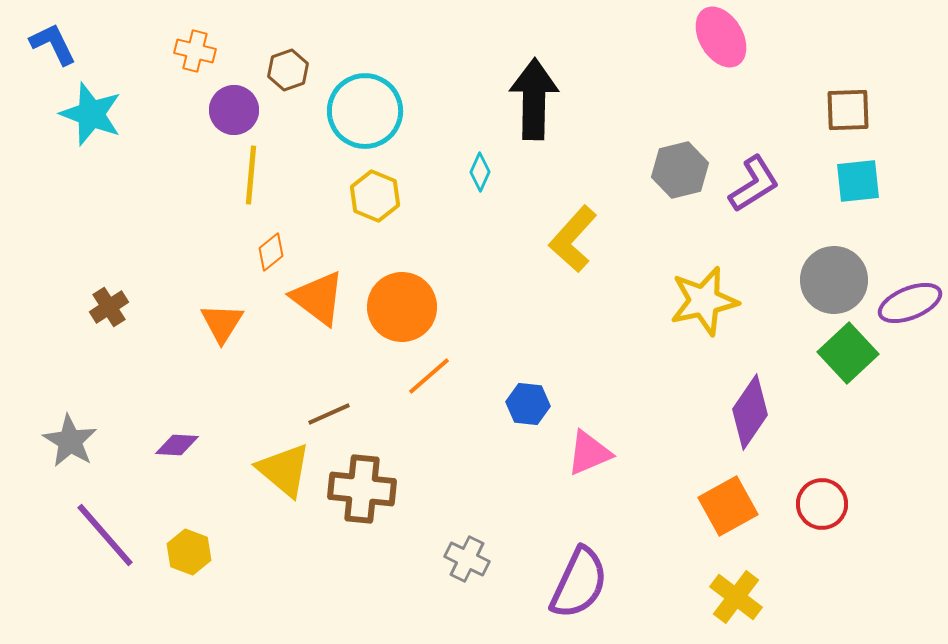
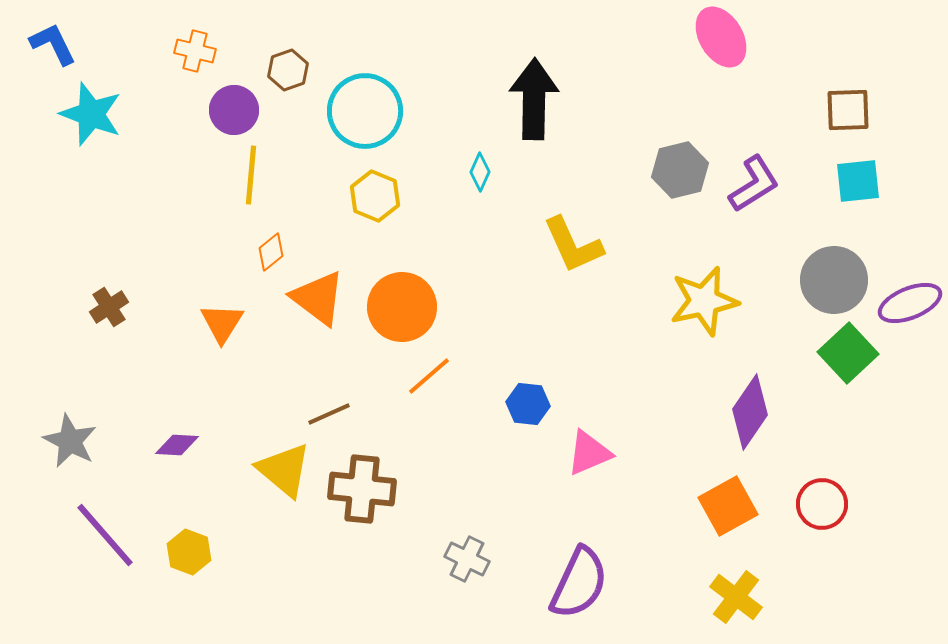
yellow L-shape at (573, 239): moved 6 px down; rotated 66 degrees counterclockwise
gray star at (70, 441): rotated 4 degrees counterclockwise
